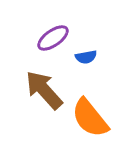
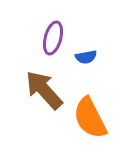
purple ellipse: rotated 40 degrees counterclockwise
orange semicircle: rotated 12 degrees clockwise
